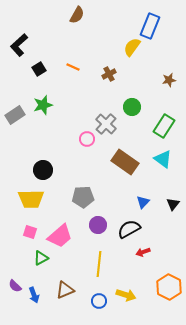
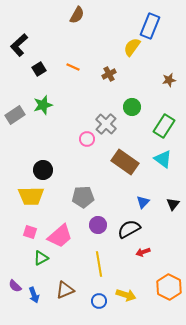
yellow trapezoid: moved 3 px up
yellow line: rotated 15 degrees counterclockwise
